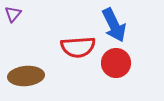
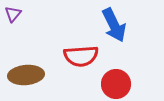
red semicircle: moved 3 px right, 9 px down
red circle: moved 21 px down
brown ellipse: moved 1 px up
